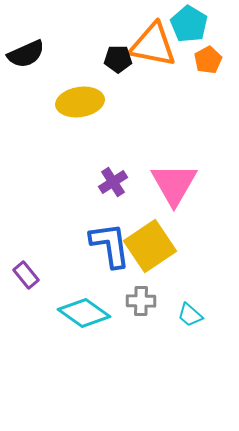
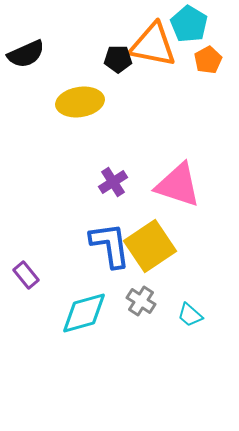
pink triangle: moved 4 px right, 1 px down; rotated 42 degrees counterclockwise
gray cross: rotated 32 degrees clockwise
cyan diamond: rotated 51 degrees counterclockwise
